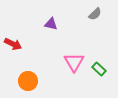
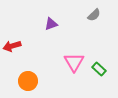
gray semicircle: moved 1 px left, 1 px down
purple triangle: rotated 32 degrees counterclockwise
red arrow: moved 1 px left, 2 px down; rotated 138 degrees clockwise
